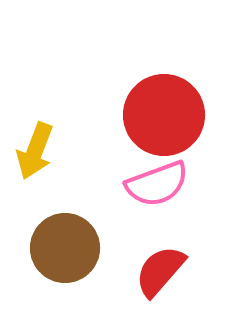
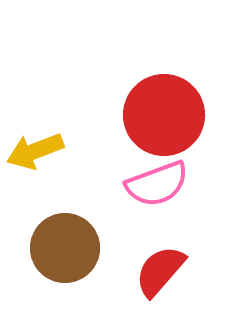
yellow arrow: rotated 48 degrees clockwise
